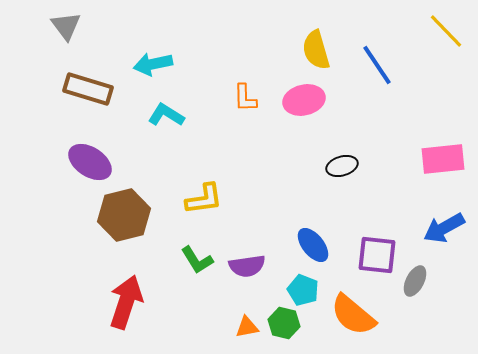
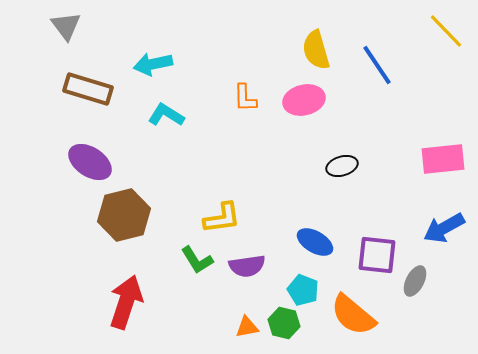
yellow L-shape: moved 18 px right, 19 px down
blue ellipse: moved 2 px right, 3 px up; rotated 21 degrees counterclockwise
